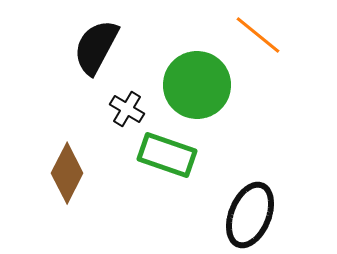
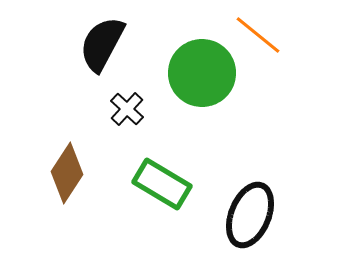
black semicircle: moved 6 px right, 3 px up
green circle: moved 5 px right, 12 px up
black cross: rotated 12 degrees clockwise
green rectangle: moved 5 px left, 29 px down; rotated 12 degrees clockwise
brown diamond: rotated 6 degrees clockwise
